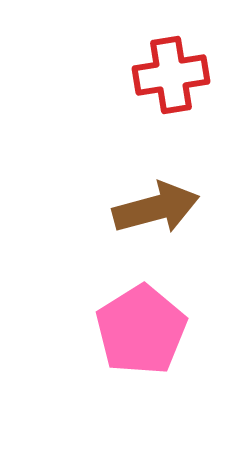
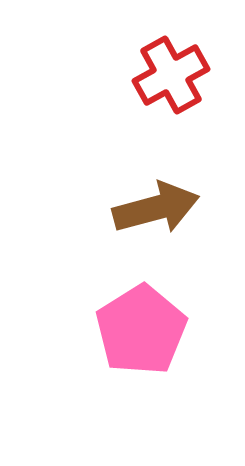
red cross: rotated 20 degrees counterclockwise
